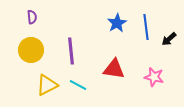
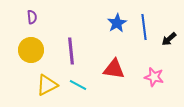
blue line: moved 2 px left
